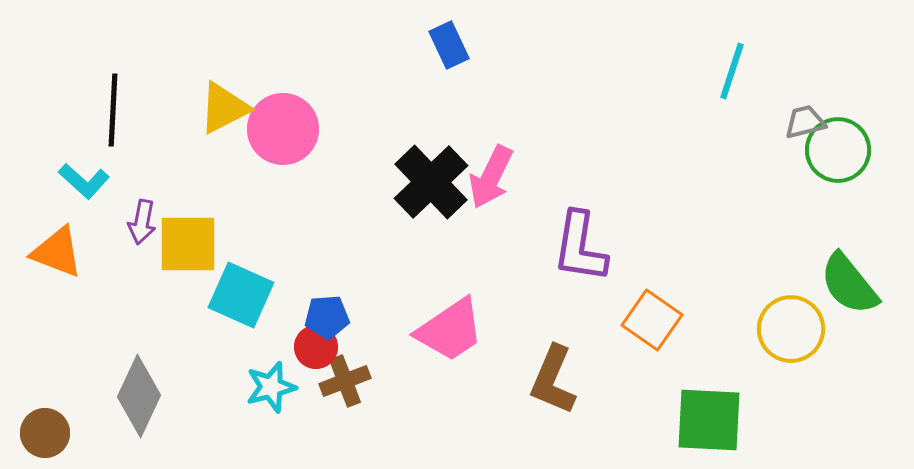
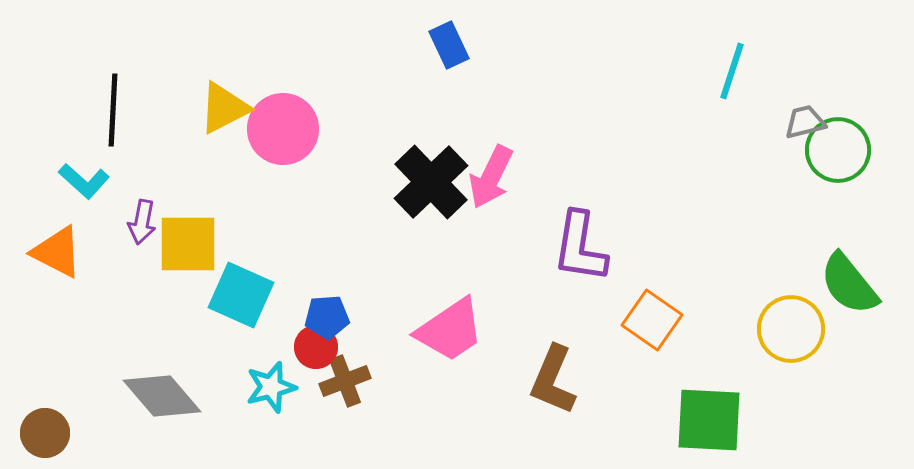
orange triangle: rotated 6 degrees clockwise
gray diamond: moved 23 px right; rotated 66 degrees counterclockwise
